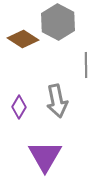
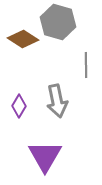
gray hexagon: rotated 12 degrees counterclockwise
purple diamond: moved 1 px up
